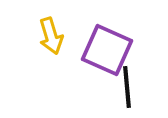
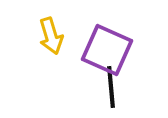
black line: moved 16 px left
